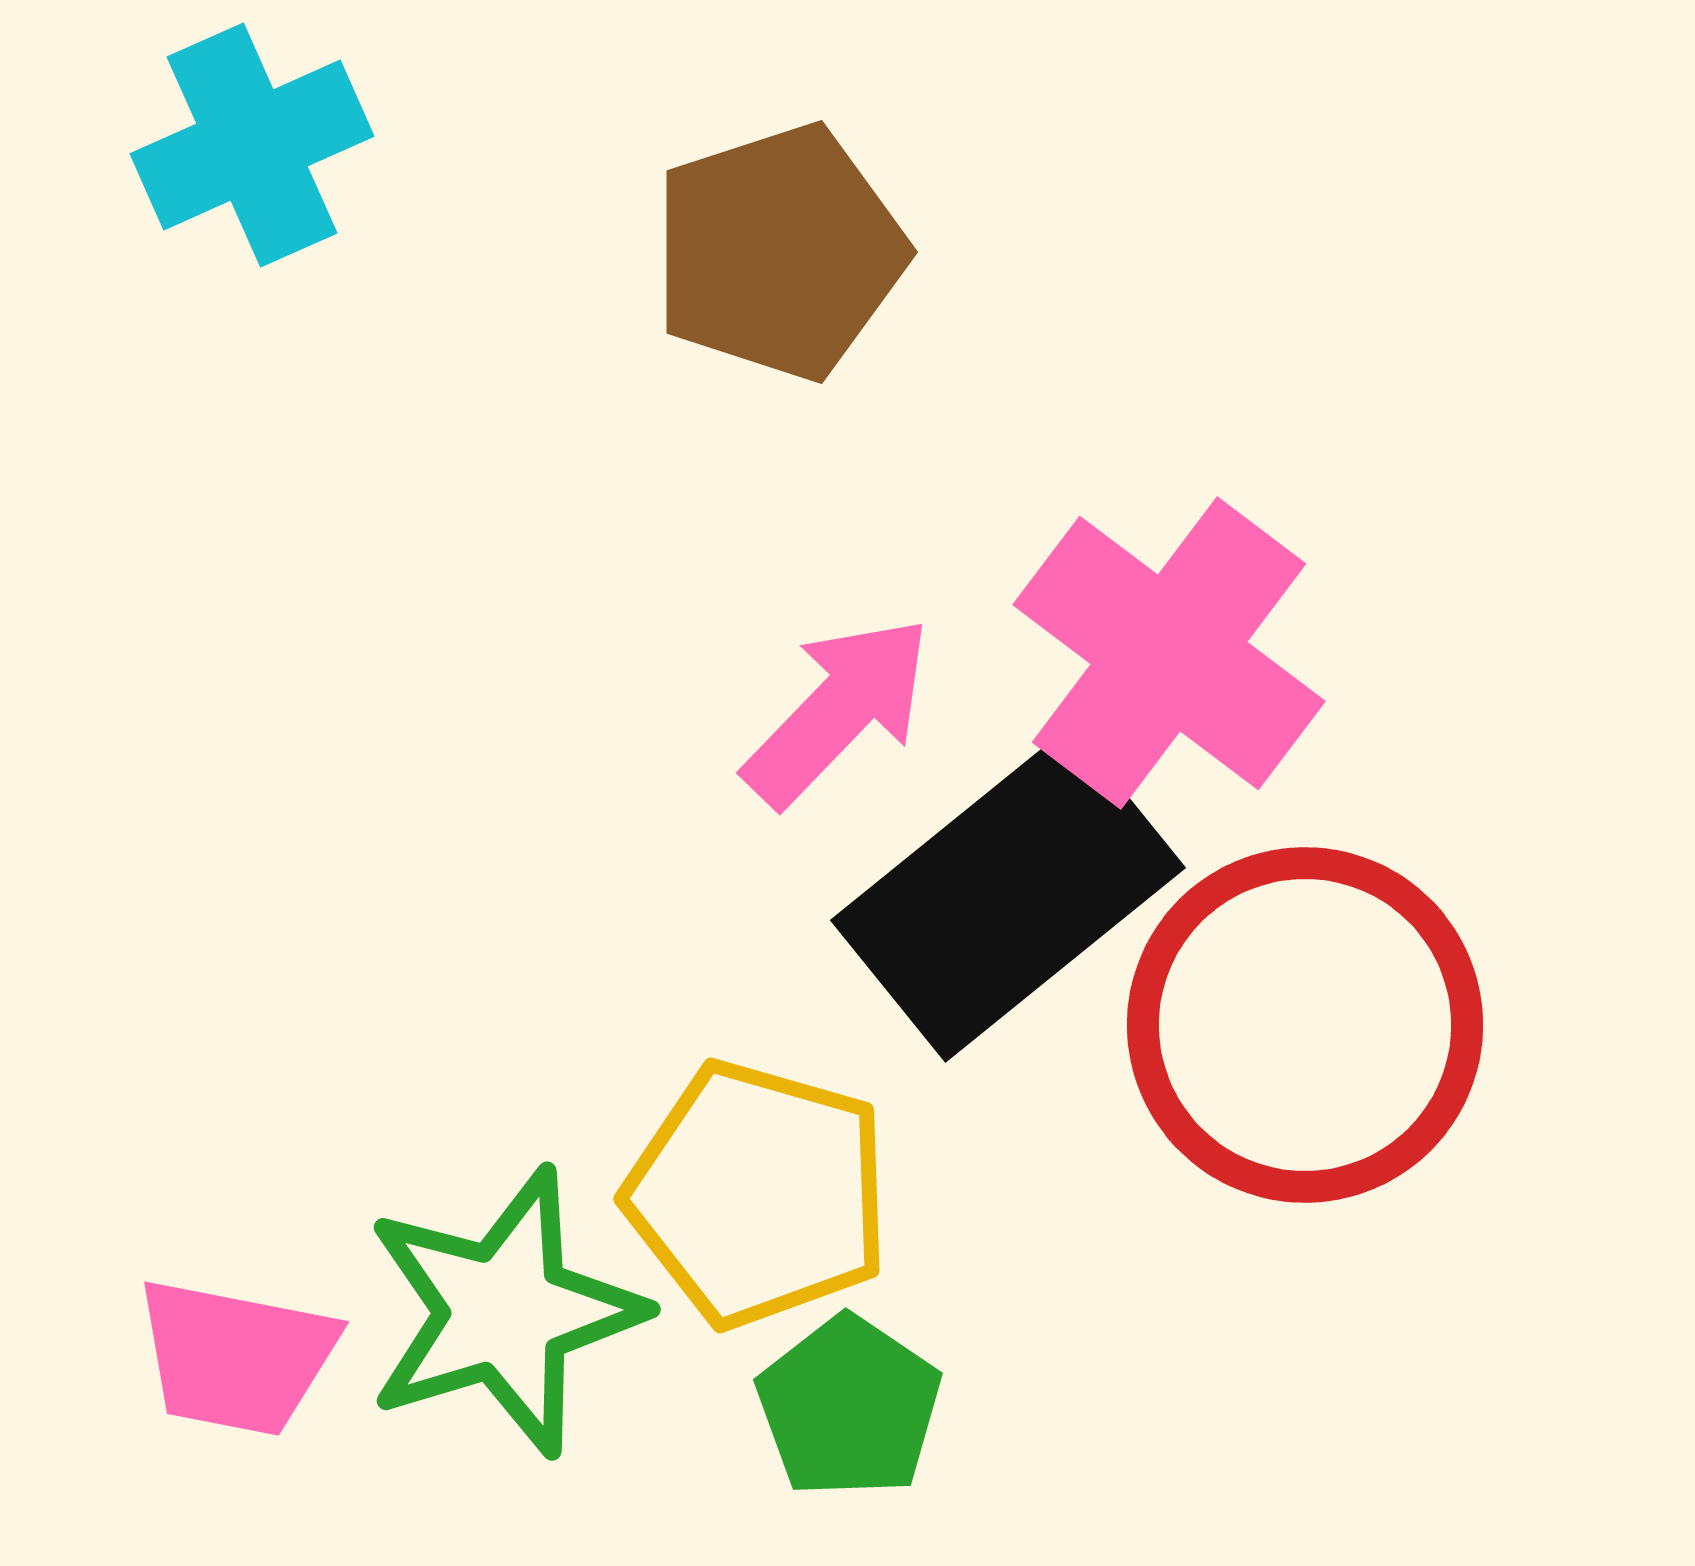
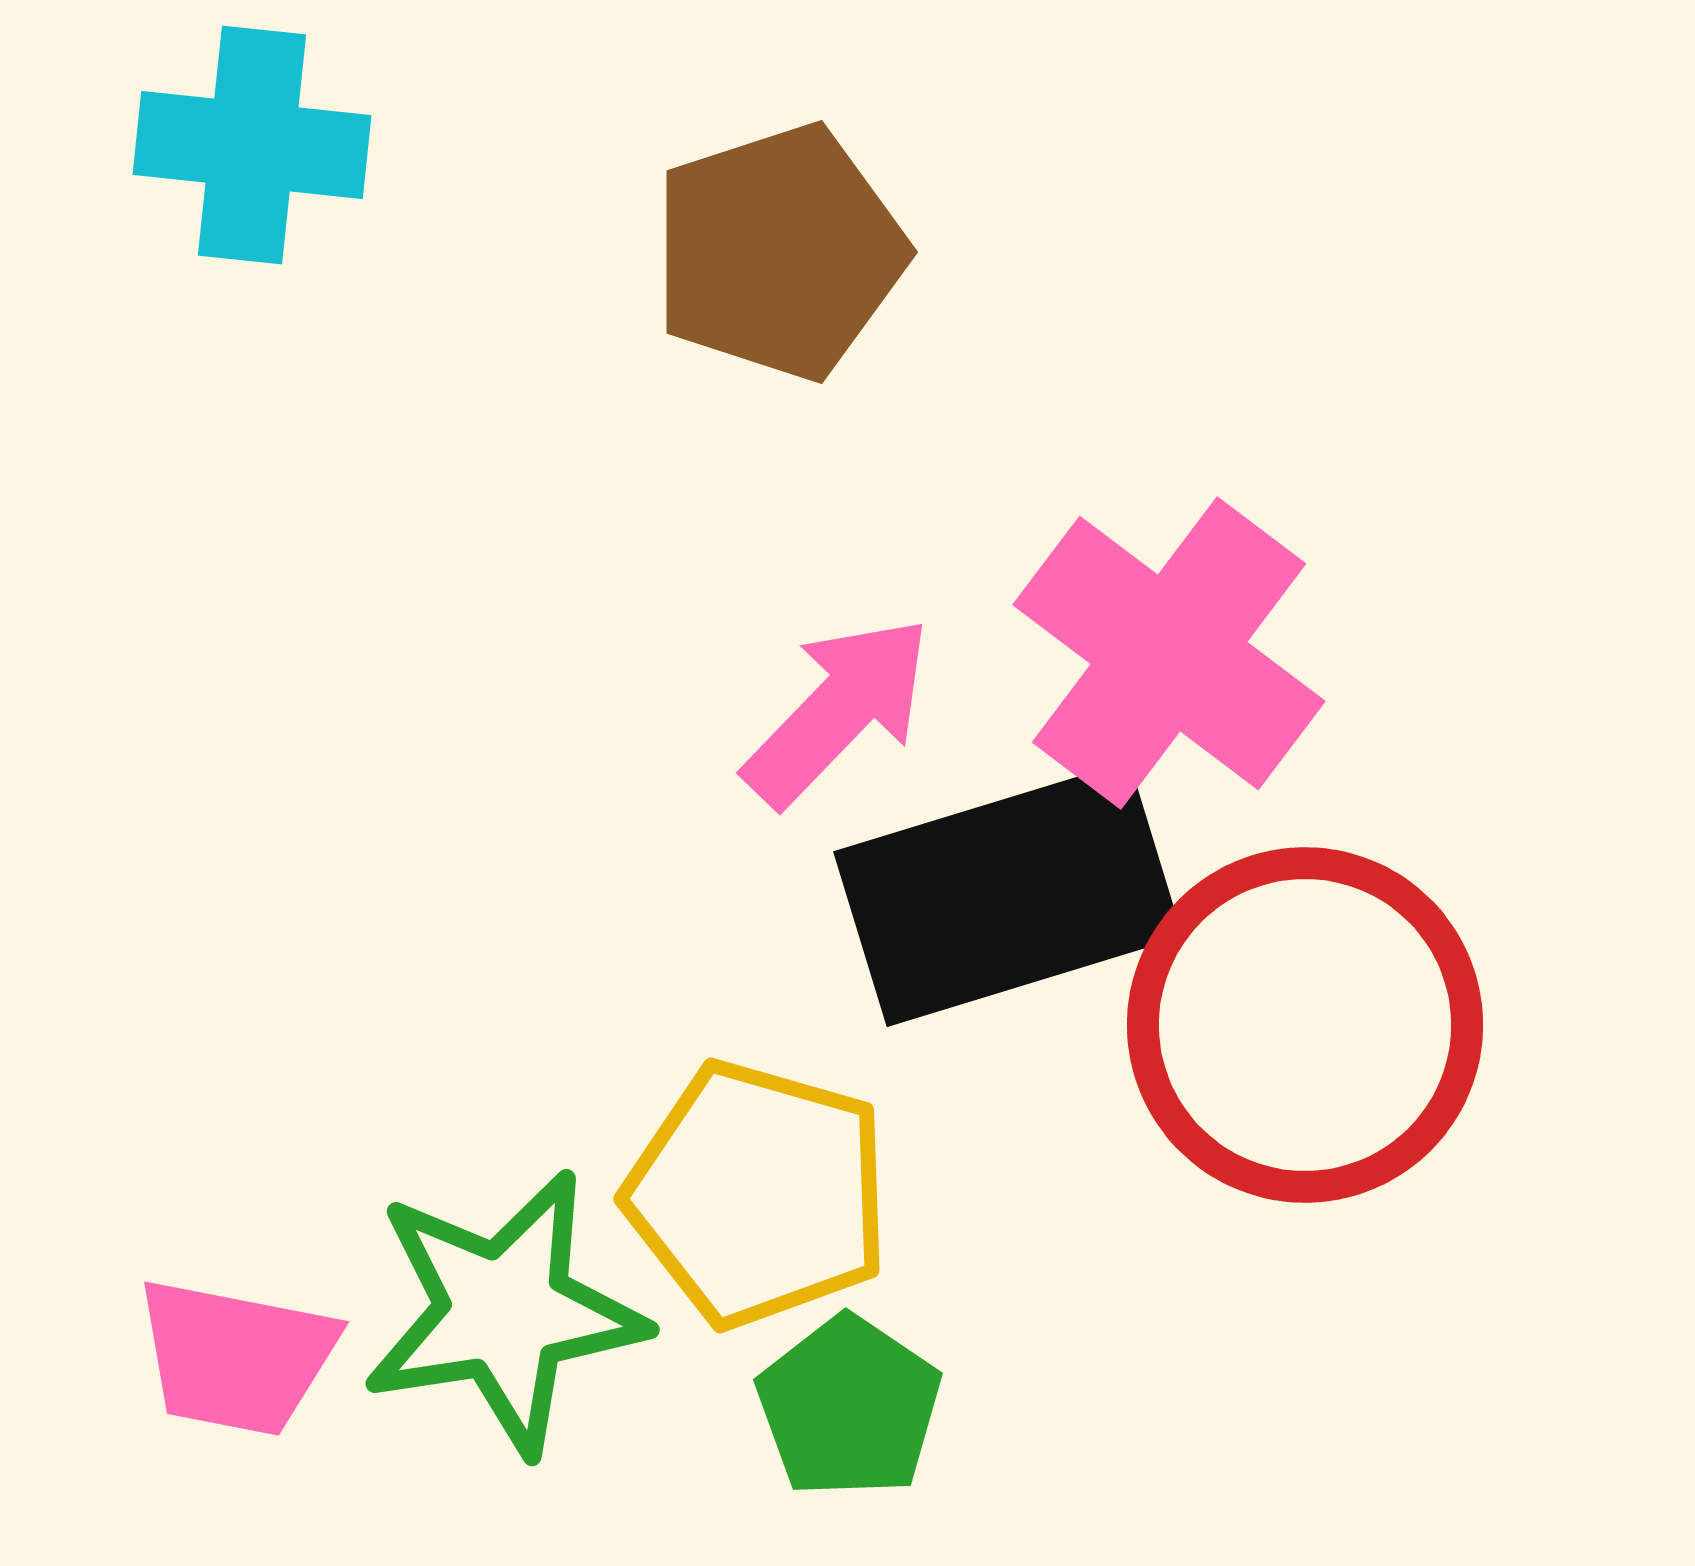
cyan cross: rotated 30 degrees clockwise
black rectangle: rotated 22 degrees clockwise
green star: rotated 8 degrees clockwise
